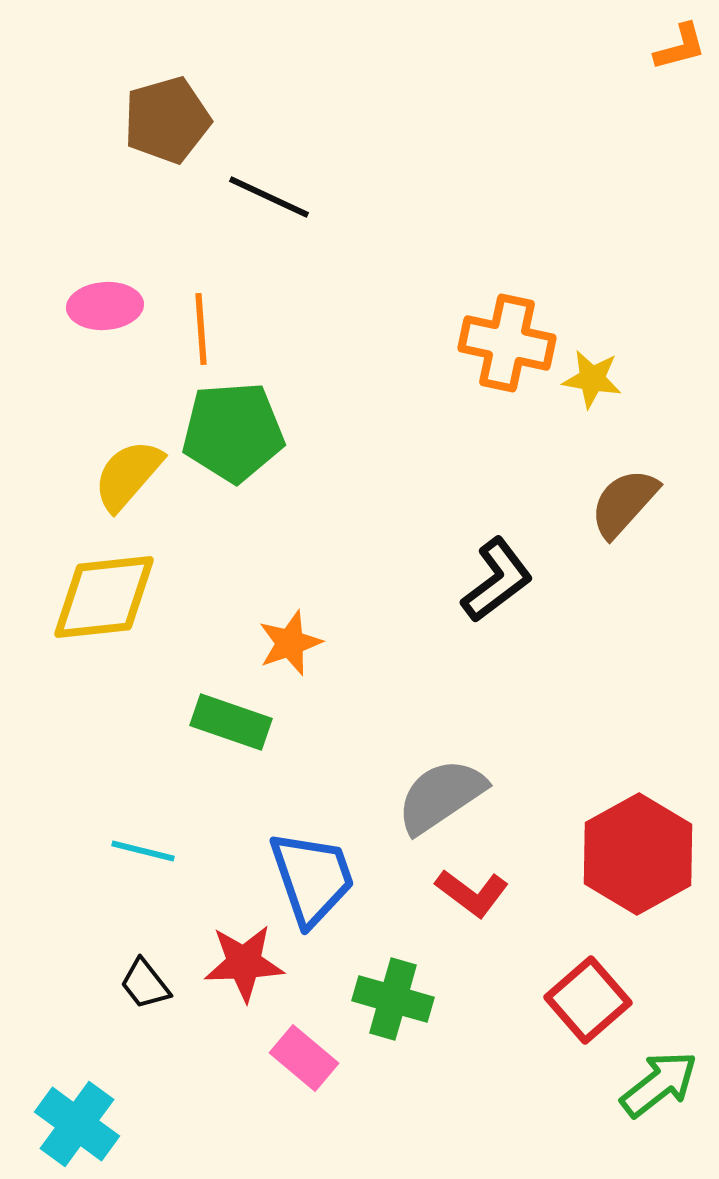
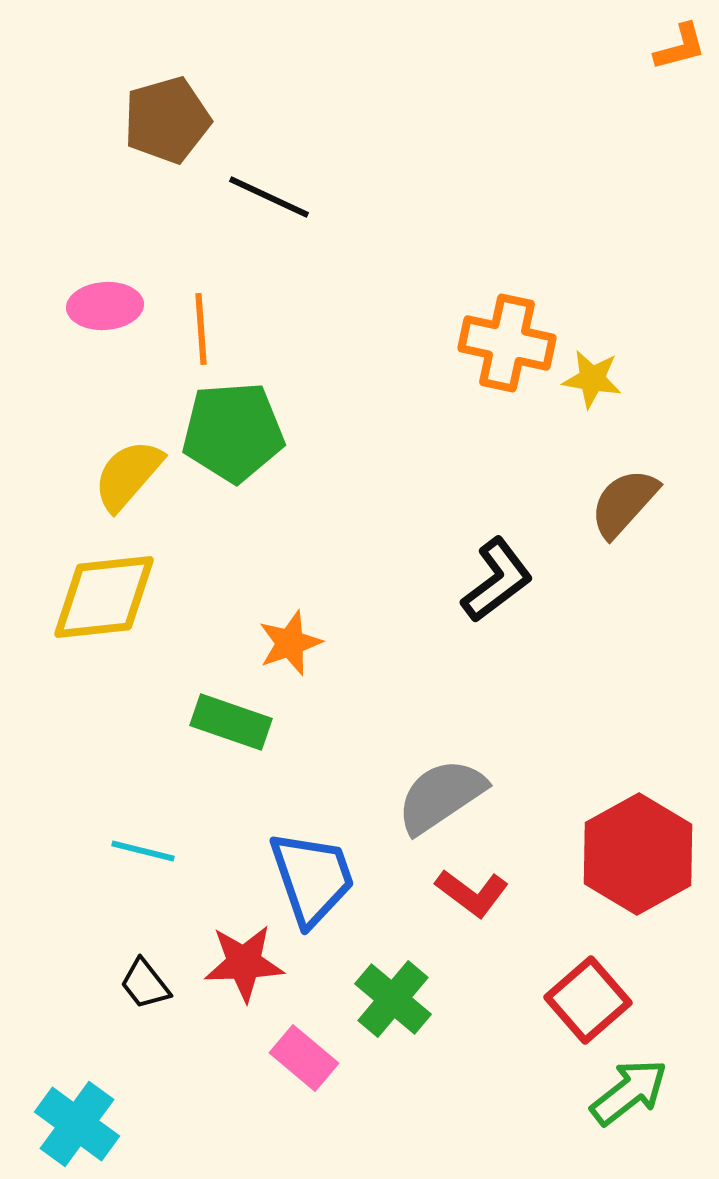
green cross: rotated 24 degrees clockwise
green arrow: moved 30 px left, 8 px down
